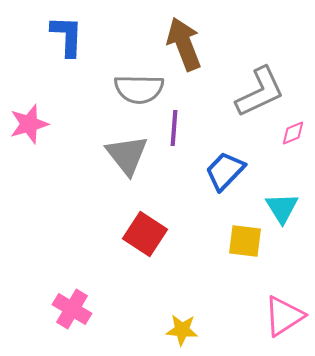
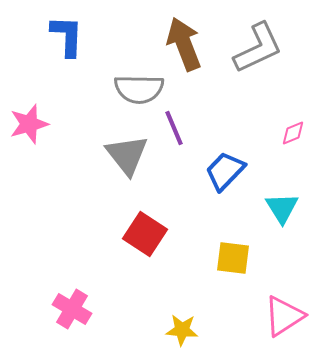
gray L-shape: moved 2 px left, 44 px up
purple line: rotated 27 degrees counterclockwise
yellow square: moved 12 px left, 17 px down
